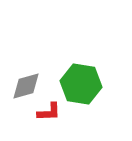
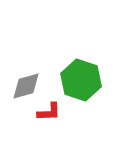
green hexagon: moved 4 px up; rotated 9 degrees clockwise
